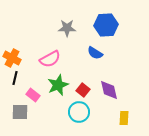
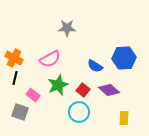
blue hexagon: moved 18 px right, 33 px down
blue semicircle: moved 13 px down
orange cross: moved 2 px right
purple diamond: rotated 35 degrees counterclockwise
gray square: rotated 18 degrees clockwise
